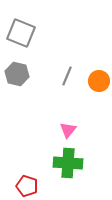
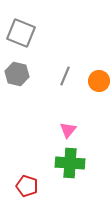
gray line: moved 2 px left
green cross: moved 2 px right
